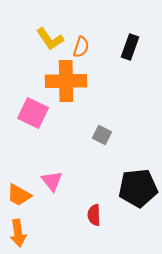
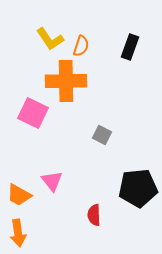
orange semicircle: moved 1 px up
